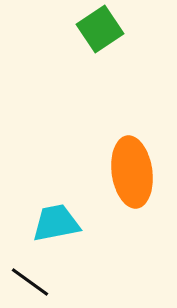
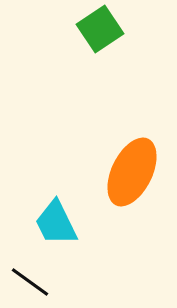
orange ellipse: rotated 34 degrees clockwise
cyan trapezoid: rotated 105 degrees counterclockwise
